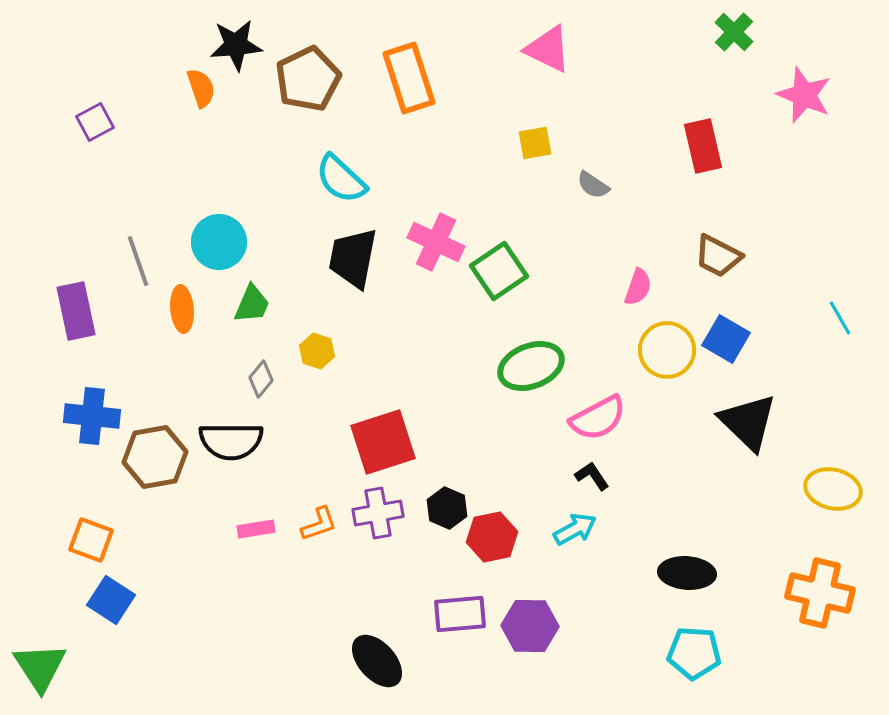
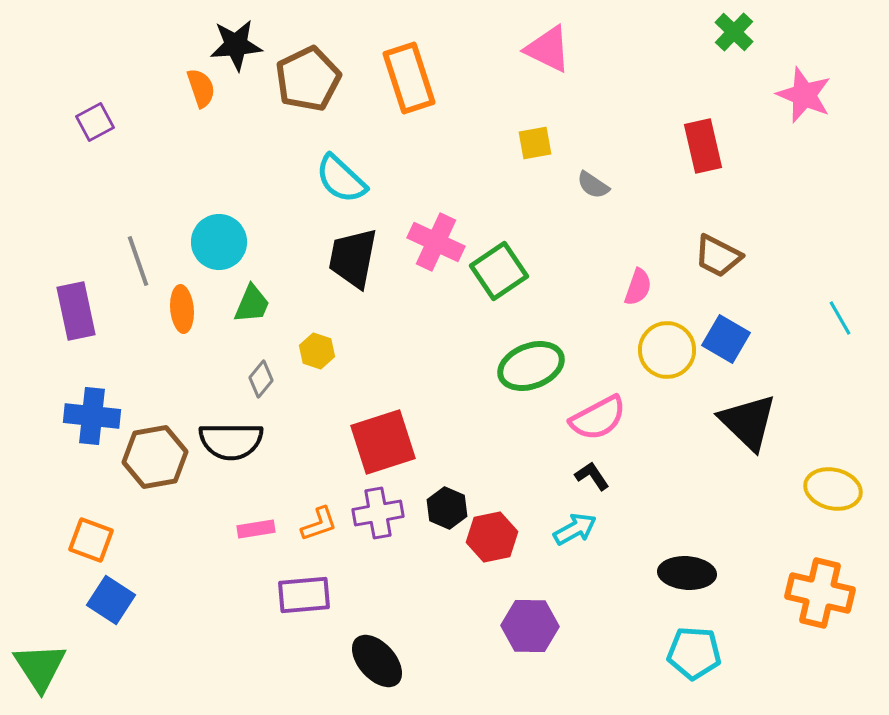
purple rectangle at (460, 614): moved 156 px left, 19 px up
